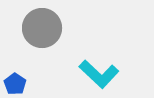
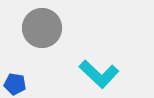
blue pentagon: rotated 25 degrees counterclockwise
